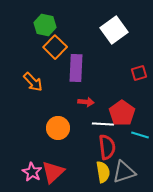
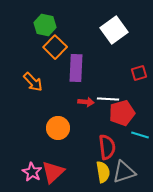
red pentagon: rotated 20 degrees clockwise
white line: moved 5 px right, 25 px up
